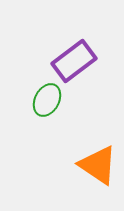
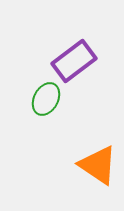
green ellipse: moved 1 px left, 1 px up
